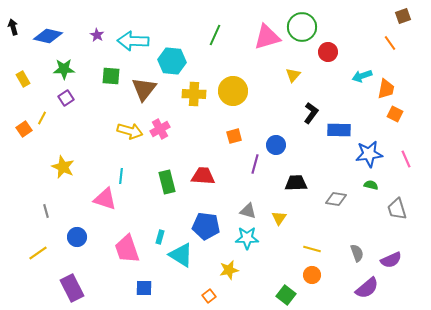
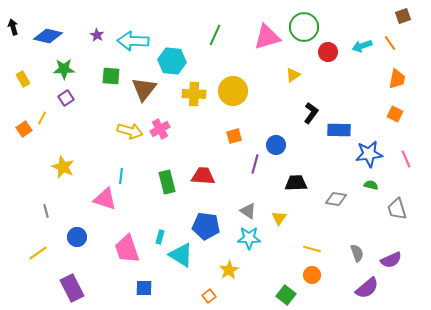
green circle at (302, 27): moved 2 px right
yellow triangle at (293, 75): rotated 14 degrees clockwise
cyan arrow at (362, 76): moved 30 px up
orange trapezoid at (386, 89): moved 11 px right, 10 px up
gray triangle at (248, 211): rotated 18 degrees clockwise
cyan star at (247, 238): moved 2 px right
yellow star at (229, 270): rotated 18 degrees counterclockwise
